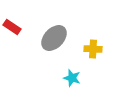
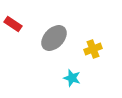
red rectangle: moved 1 px right, 3 px up
yellow cross: rotated 24 degrees counterclockwise
